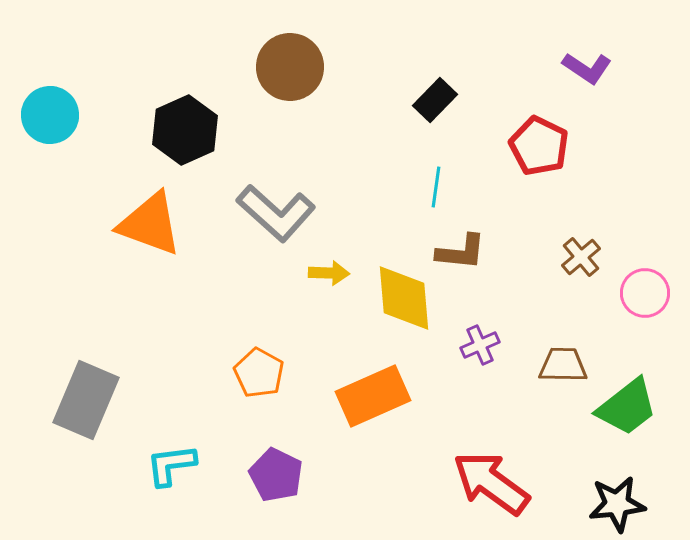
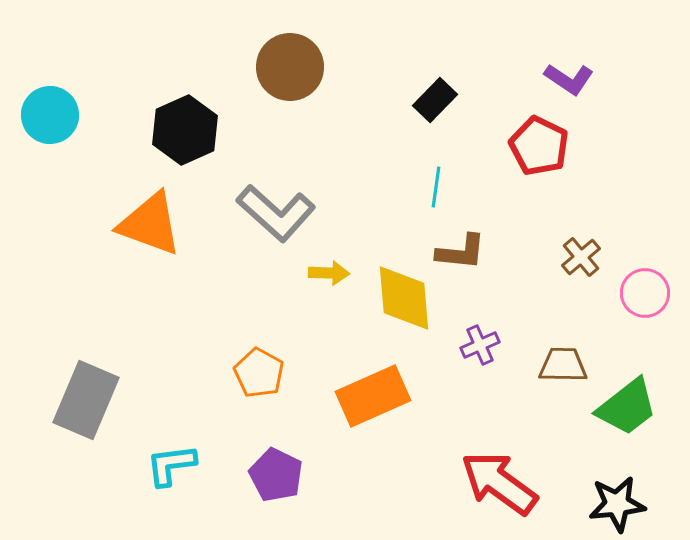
purple L-shape: moved 18 px left, 11 px down
red arrow: moved 8 px right
